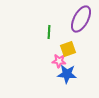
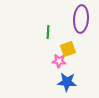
purple ellipse: rotated 24 degrees counterclockwise
green line: moved 1 px left
blue star: moved 8 px down
